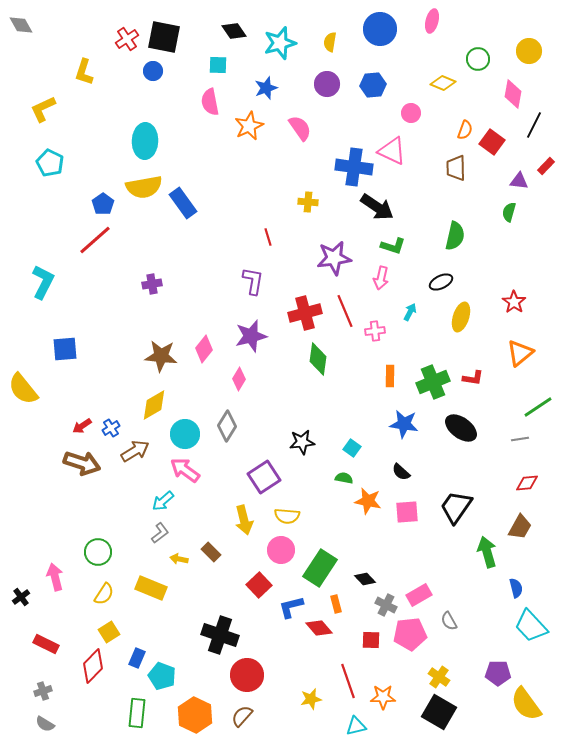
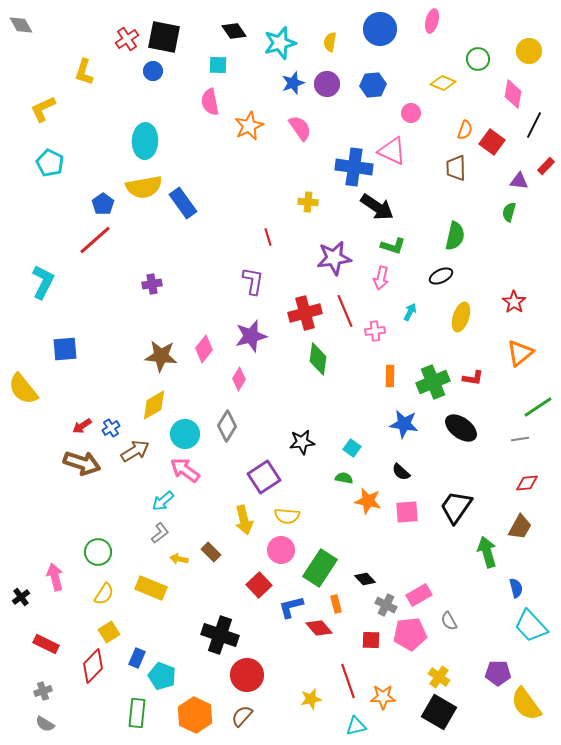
blue star at (266, 88): moved 27 px right, 5 px up
black ellipse at (441, 282): moved 6 px up
